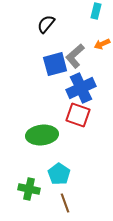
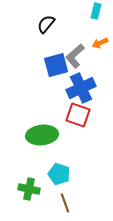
orange arrow: moved 2 px left, 1 px up
blue square: moved 1 px right, 1 px down
cyan pentagon: rotated 15 degrees counterclockwise
